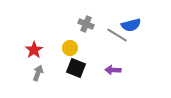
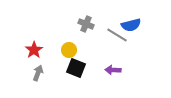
yellow circle: moved 1 px left, 2 px down
